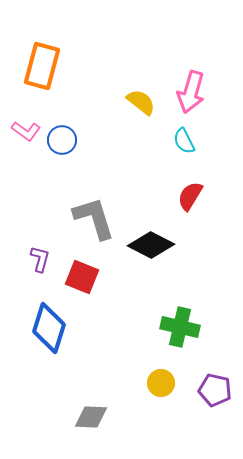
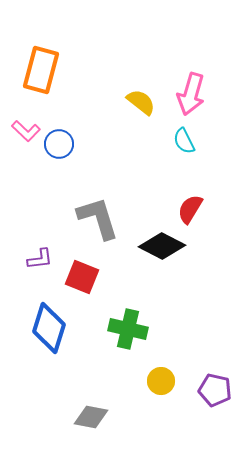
orange rectangle: moved 1 px left, 4 px down
pink arrow: moved 2 px down
pink L-shape: rotated 8 degrees clockwise
blue circle: moved 3 px left, 4 px down
red semicircle: moved 13 px down
gray L-shape: moved 4 px right
black diamond: moved 11 px right, 1 px down
purple L-shape: rotated 68 degrees clockwise
green cross: moved 52 px left, 2 px down
yellow circle: moved 2 px up
gray diamond: rotated 8 degrees clockwise
